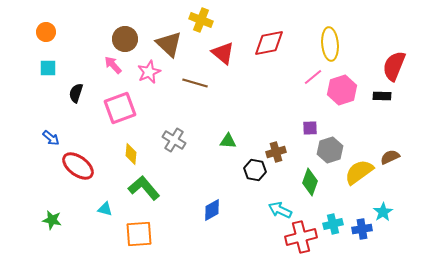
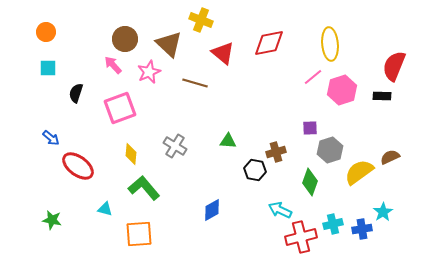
gray cross: moved 1 px right, 6 px down
